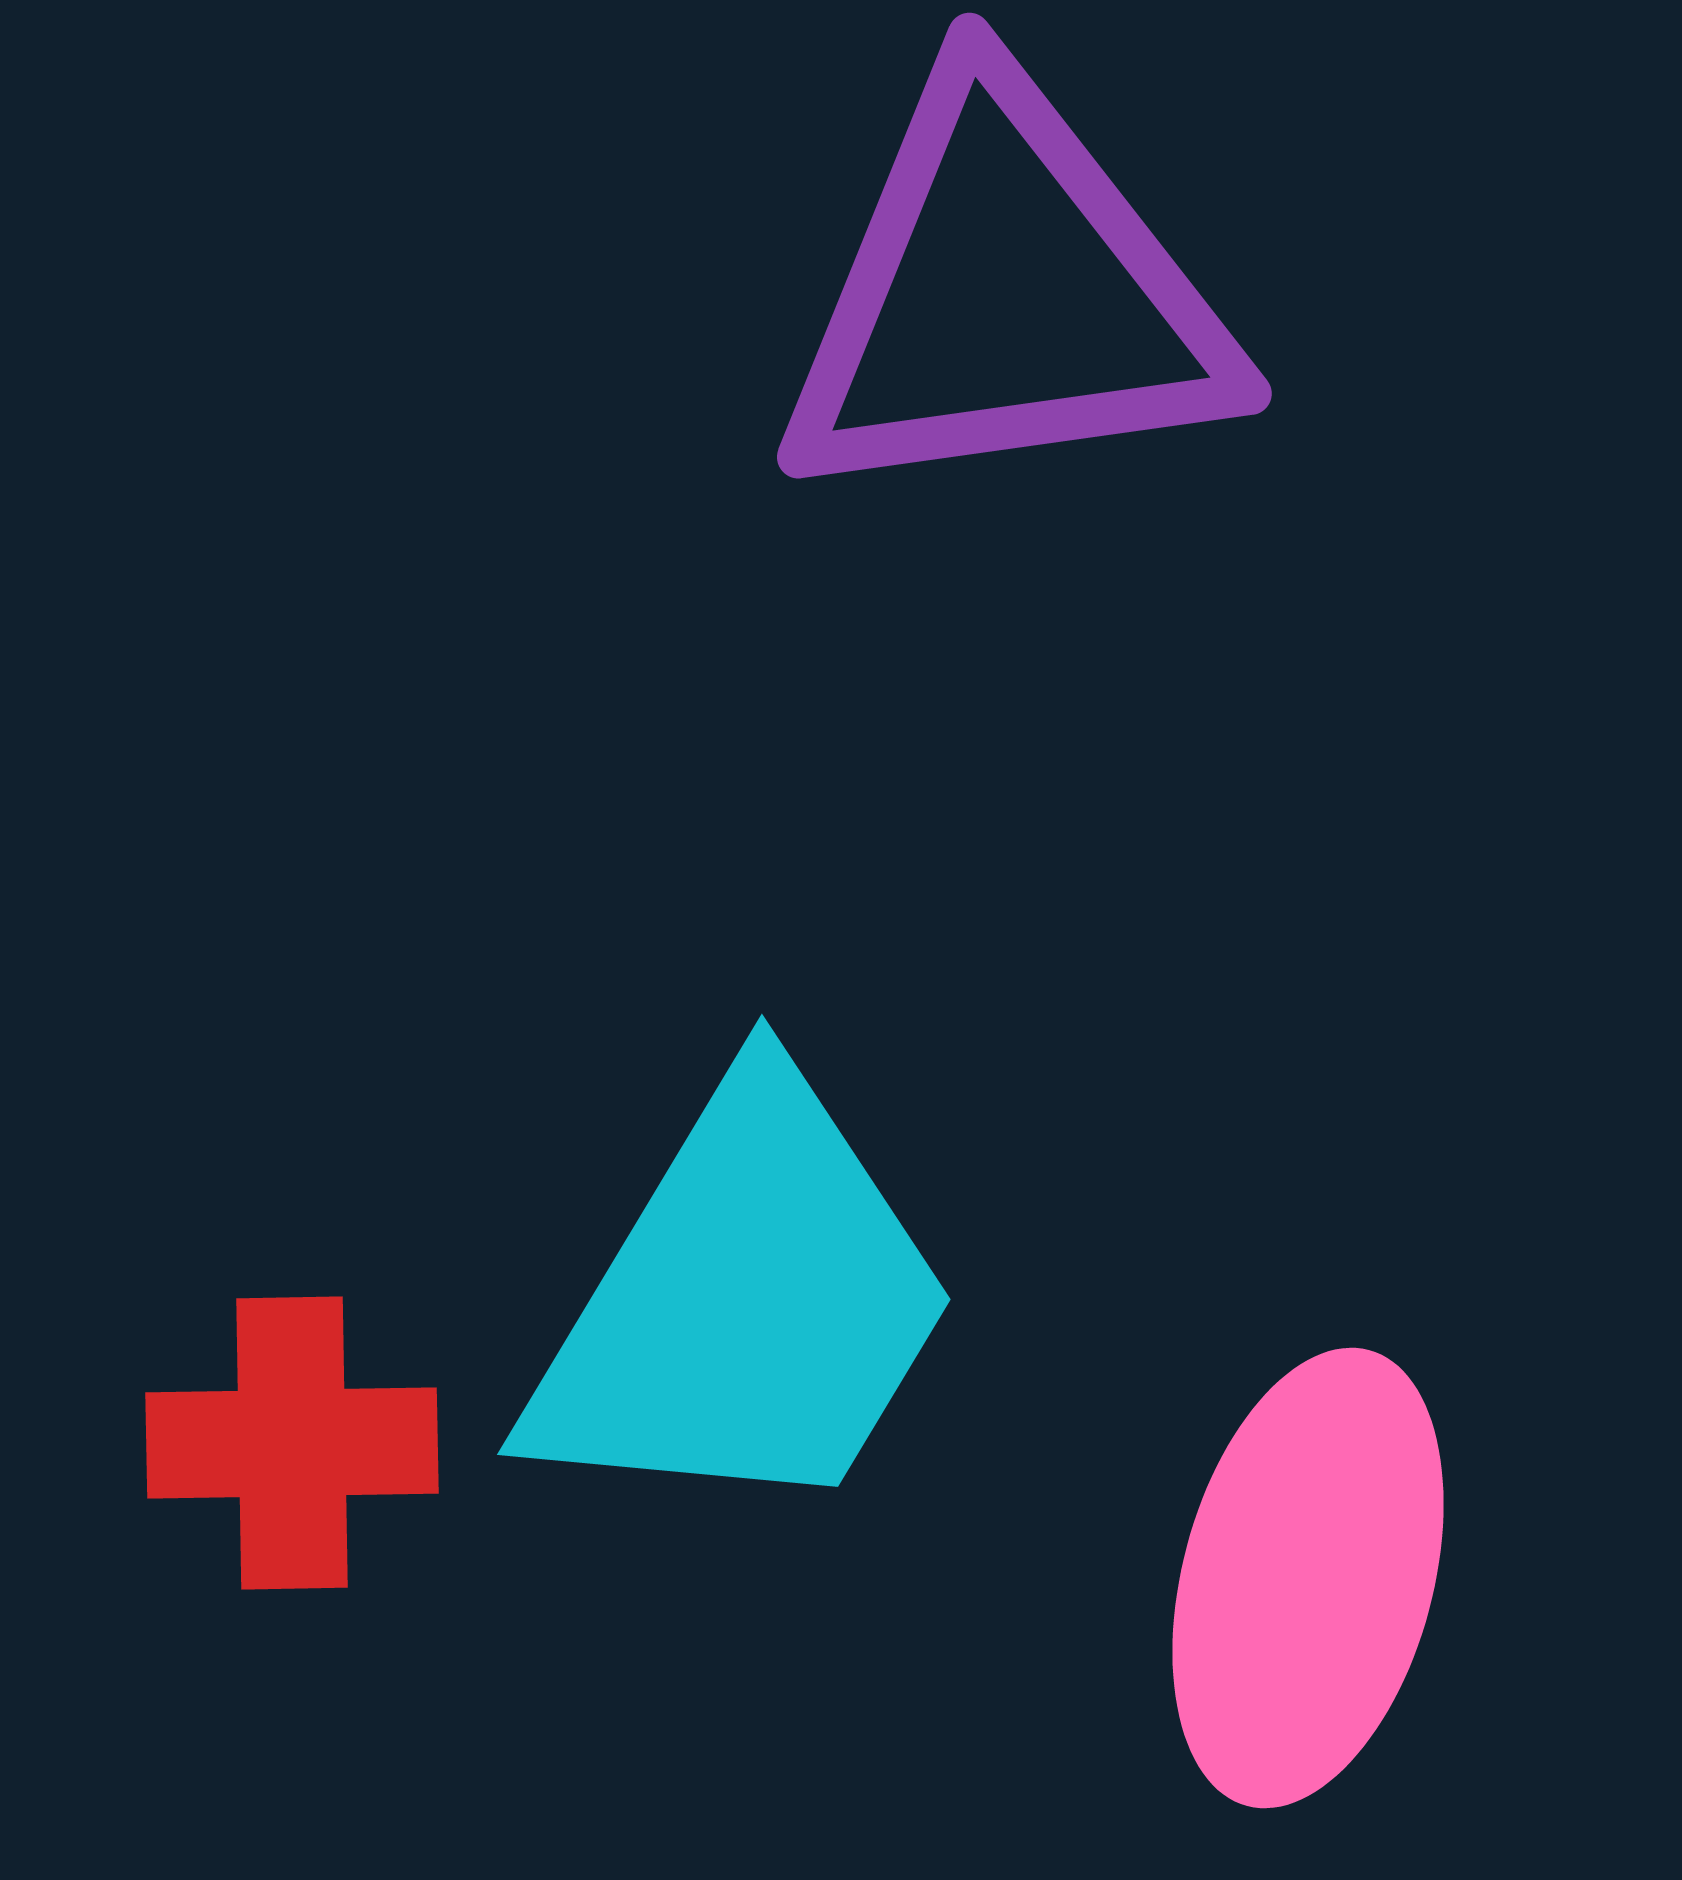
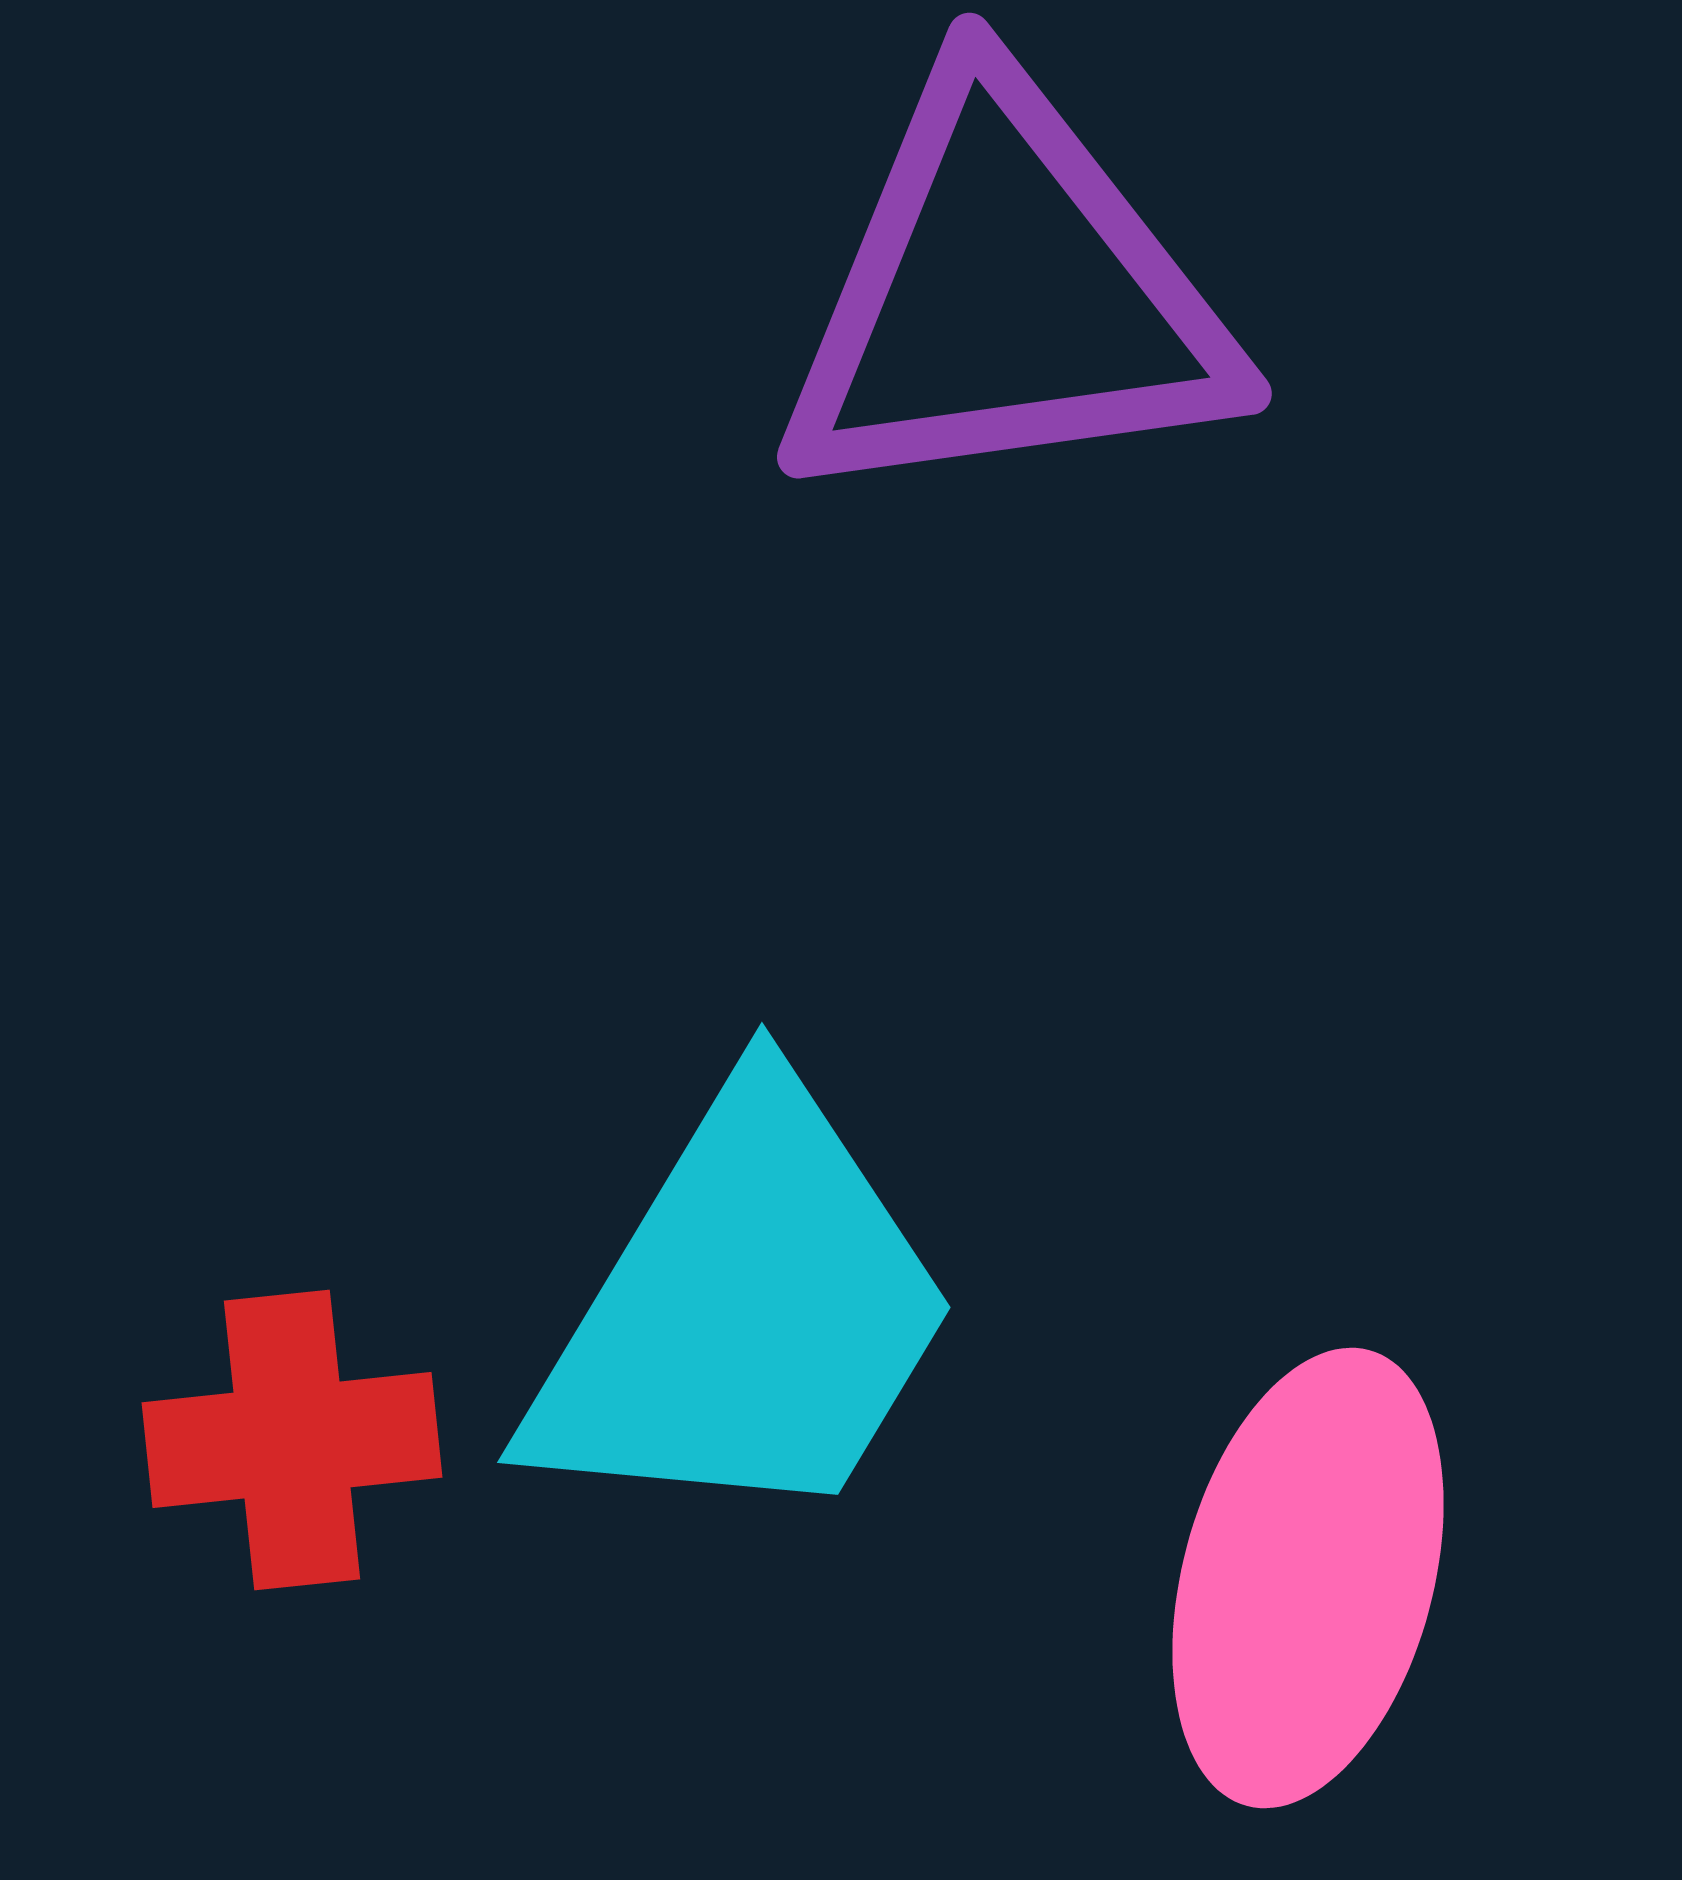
cyan trapezoid: moved 8 px down
red cross: moved 3 px up; rotated 5 degrees counterclockwise
